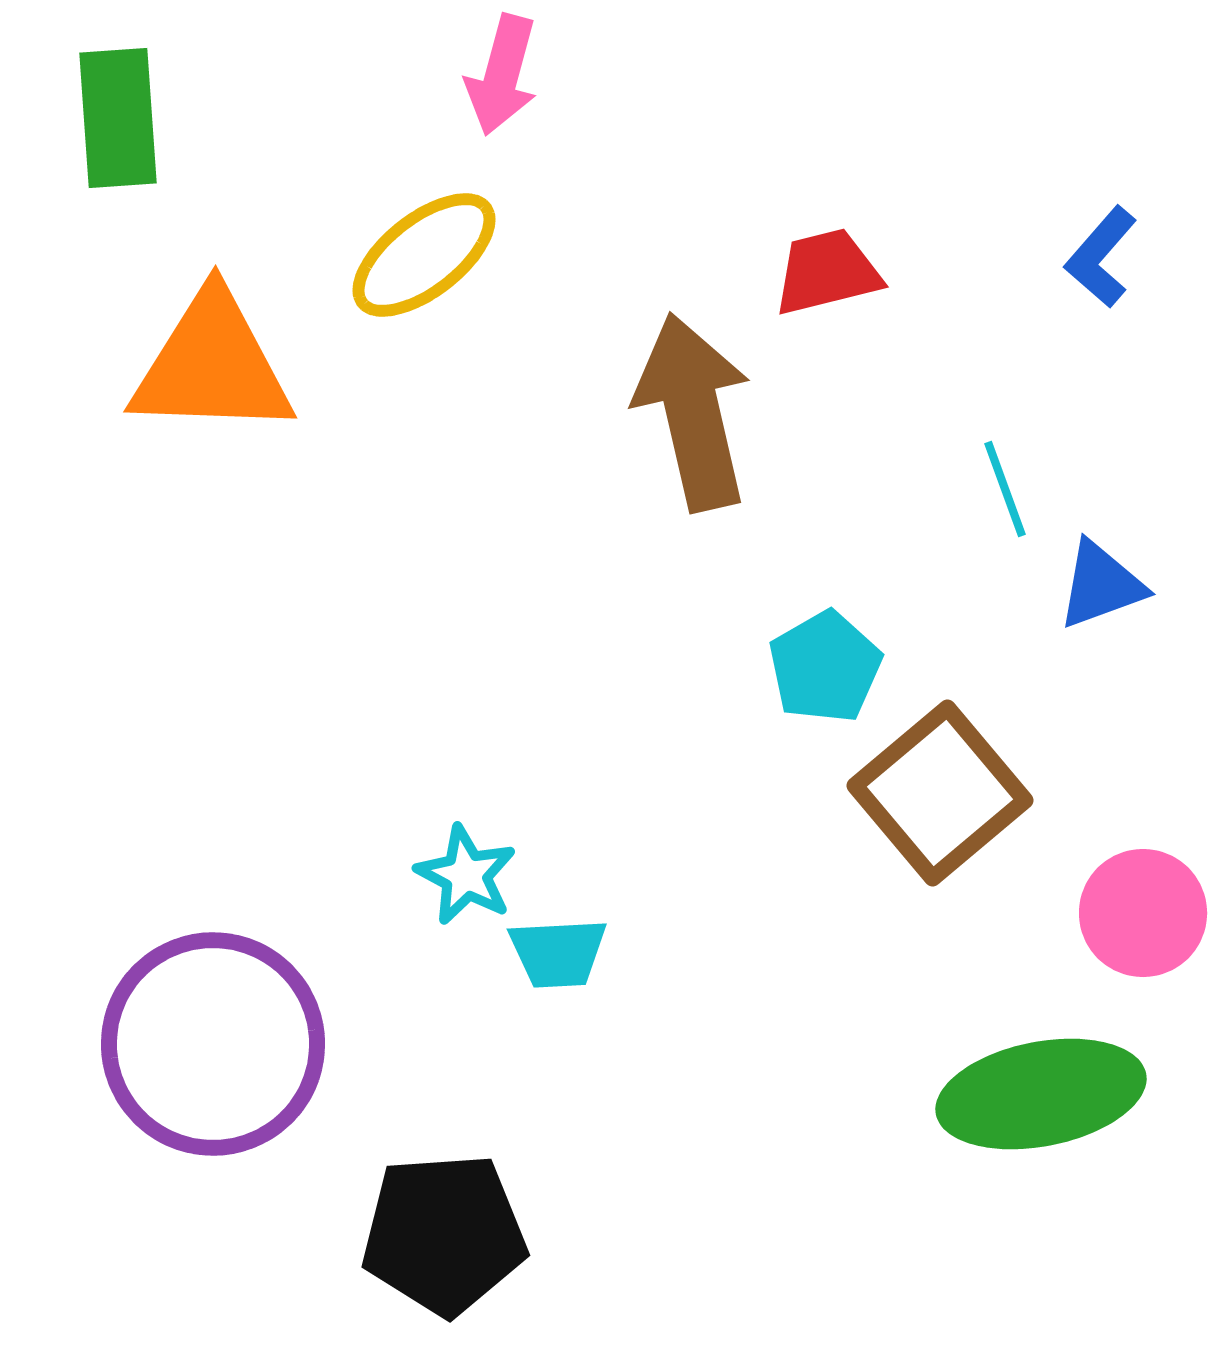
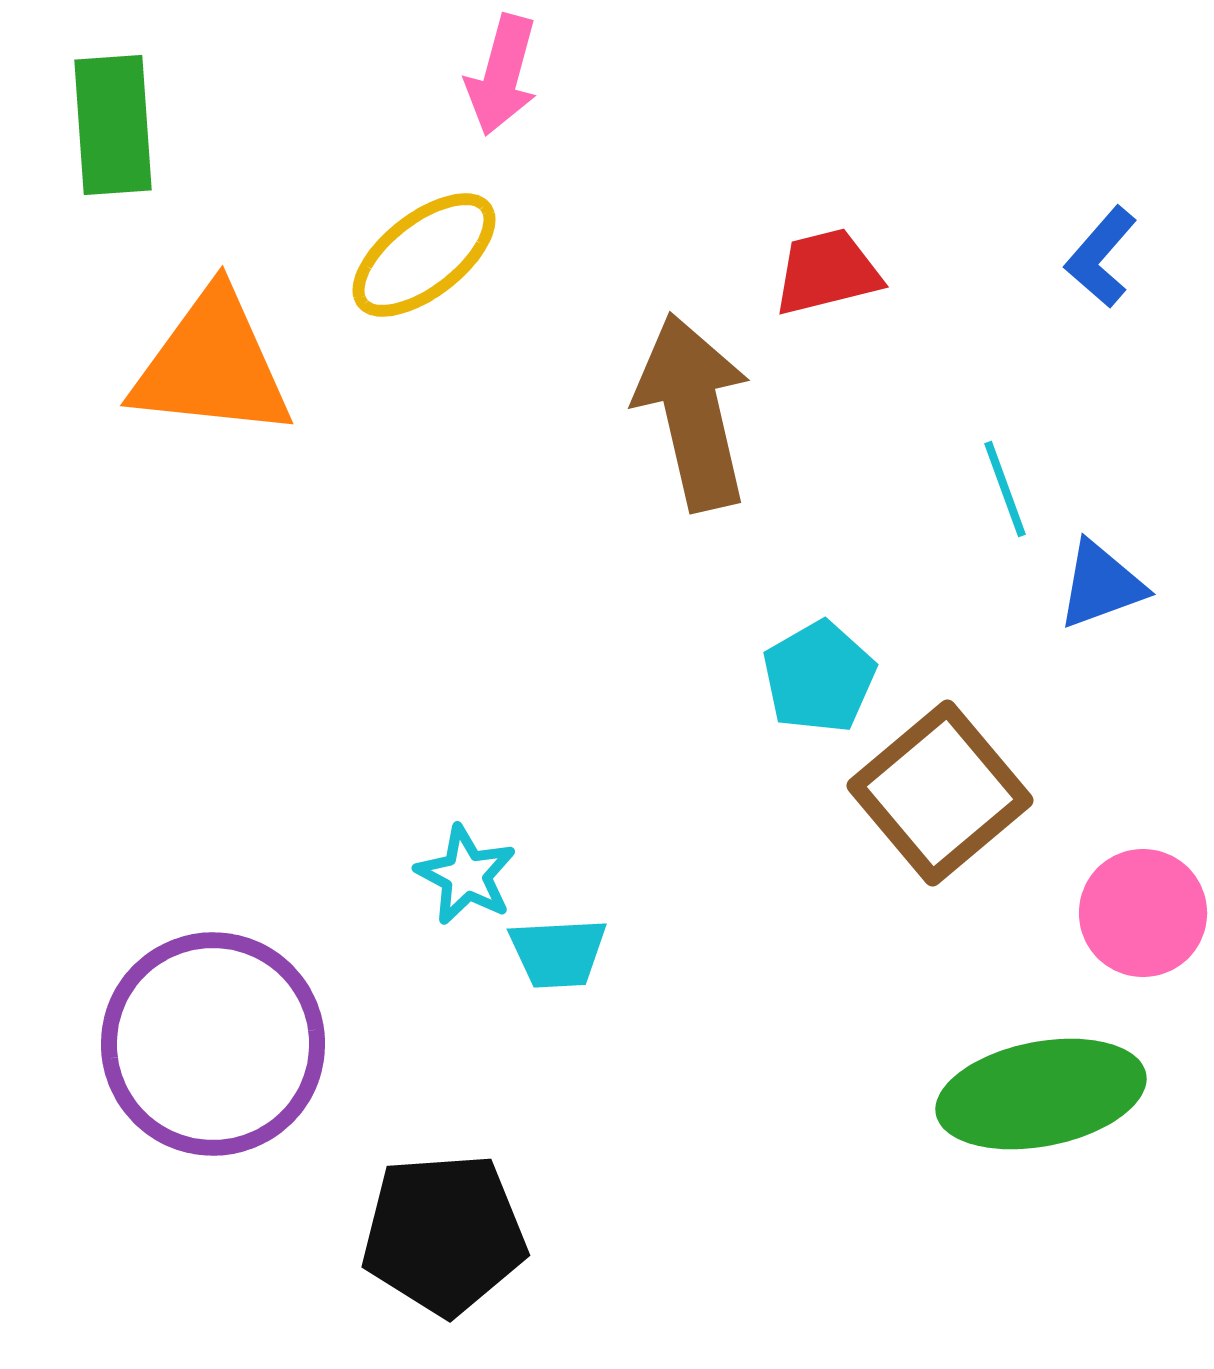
green rectangle: moved 5 px left, 7 px down
orange triangle: rotated 4 degrees clockwise
cyan pentagon: moved 6 px left, 10 px down
